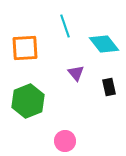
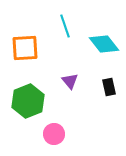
purple triangle: moved 6 px left, 8 px down
pink circle: moved 11 px left, 7 px up
